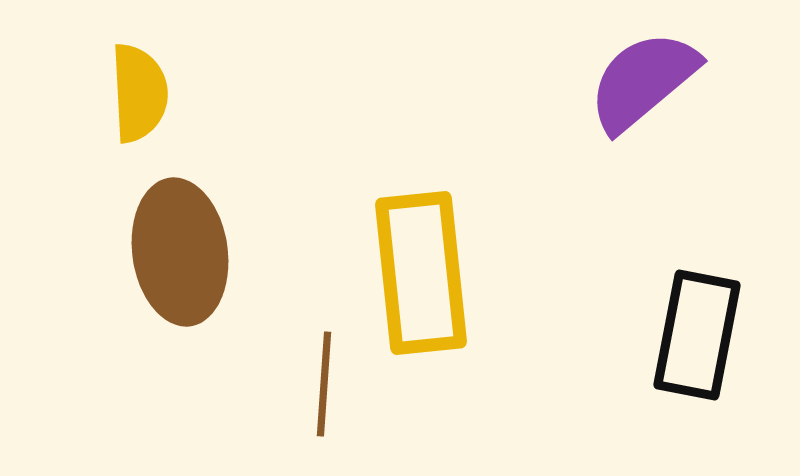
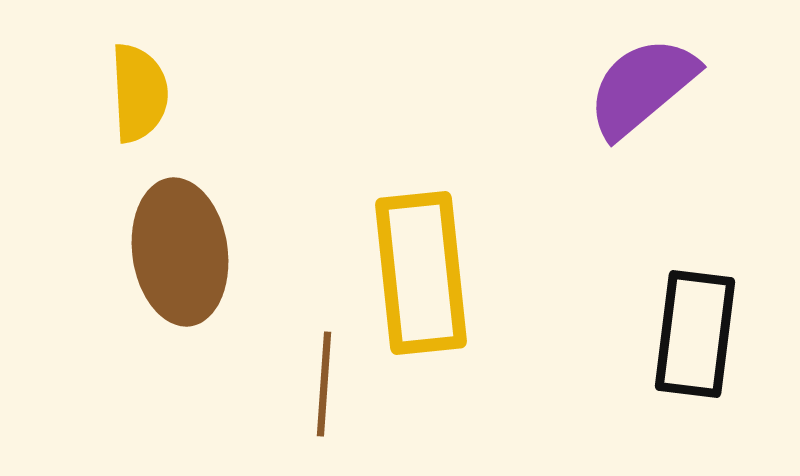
purple semicircle: moved 1 px left, 6 px down
black rectangle: moved 2 px left, 1 px up; rotated 4 degrees counterclockwise
